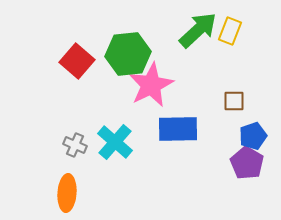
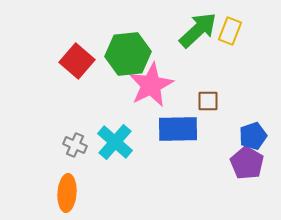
brown square: moved 26 px left
